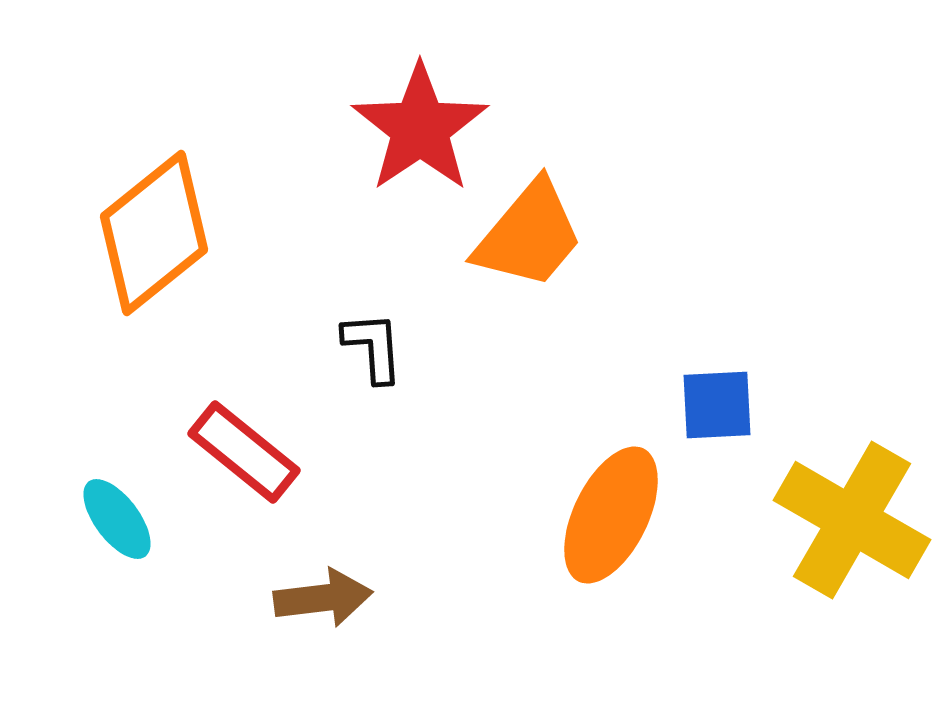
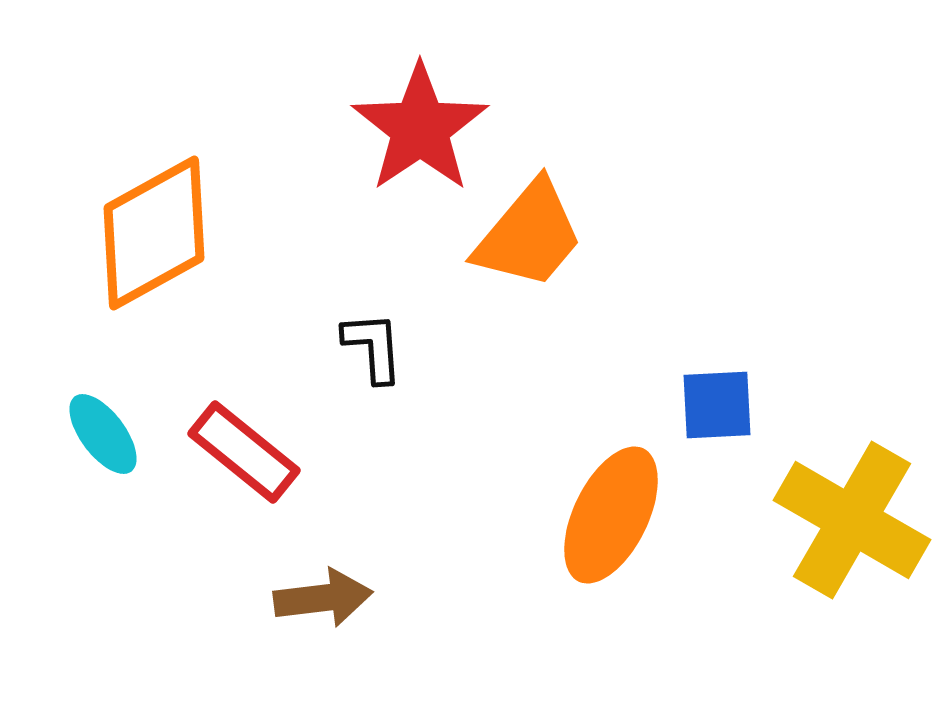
orange diamond: rotated 10 degrees clockwise
cyan ellipse: moved 14 px left, 85 px up
